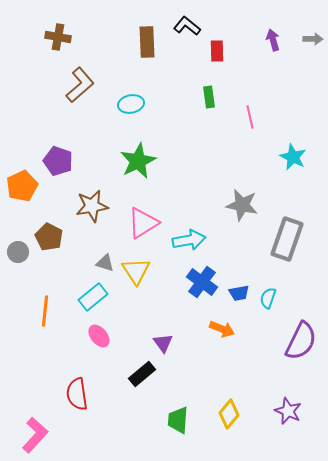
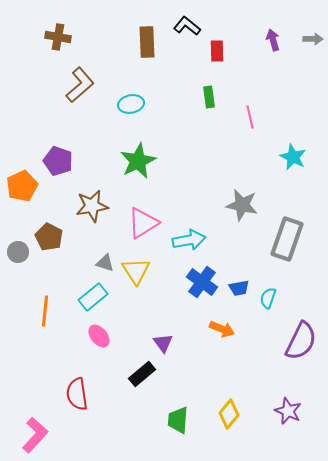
blue trapezoid: moved 5 px up
